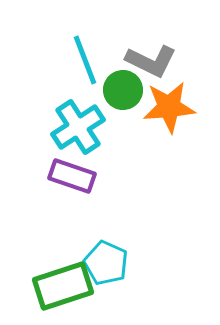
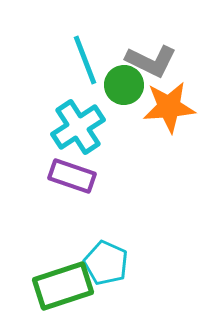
green circle: moved 1 px right, 5 px up
